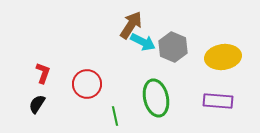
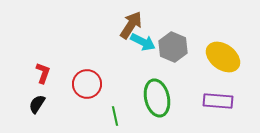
yellow ellipse: rotated 44 degrees clockwise
green ellipse: moved 1 px right
